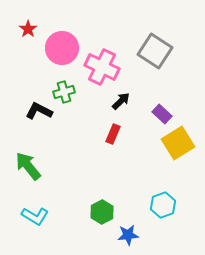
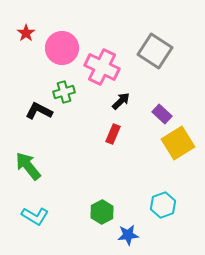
red star: moved 2 px left, 4 px down
